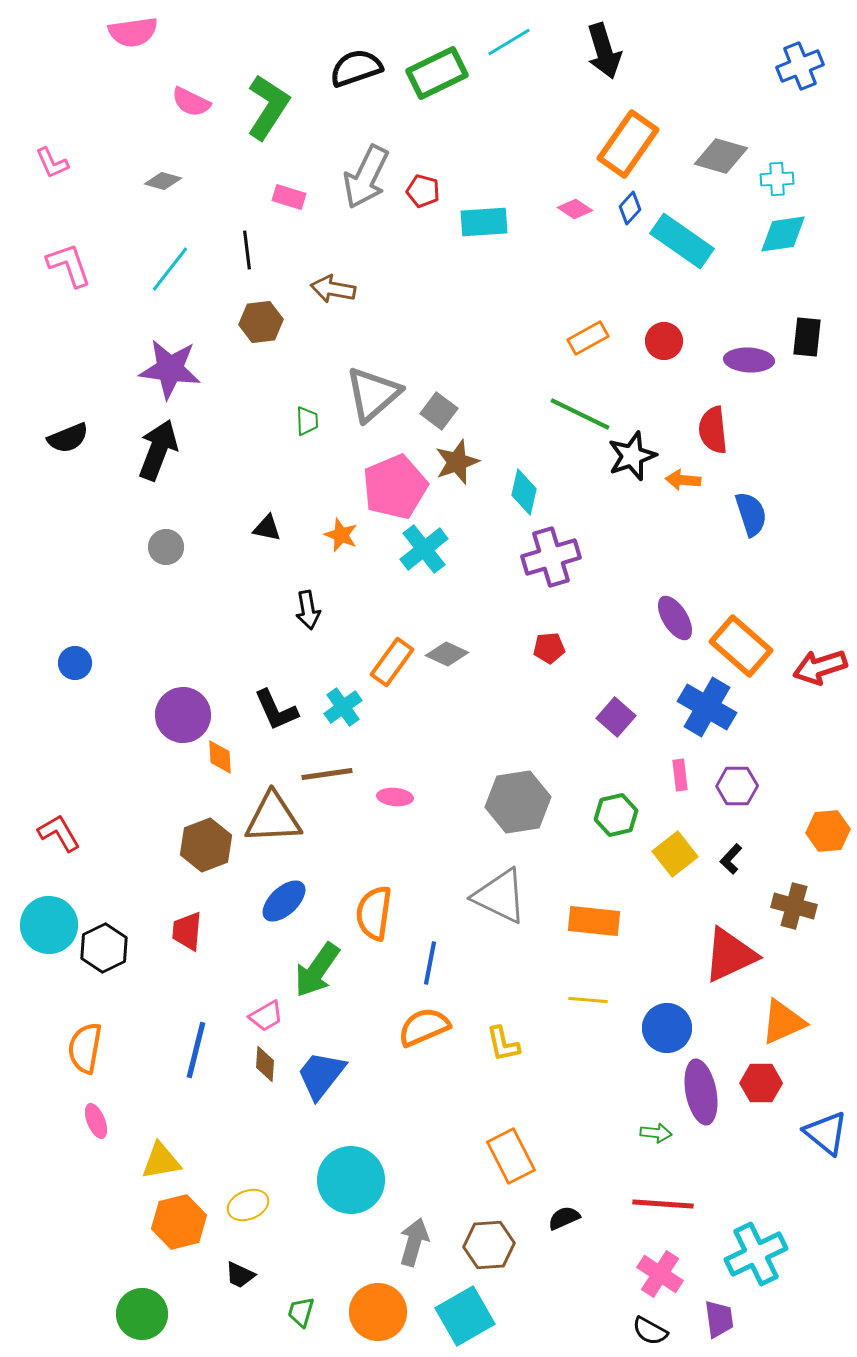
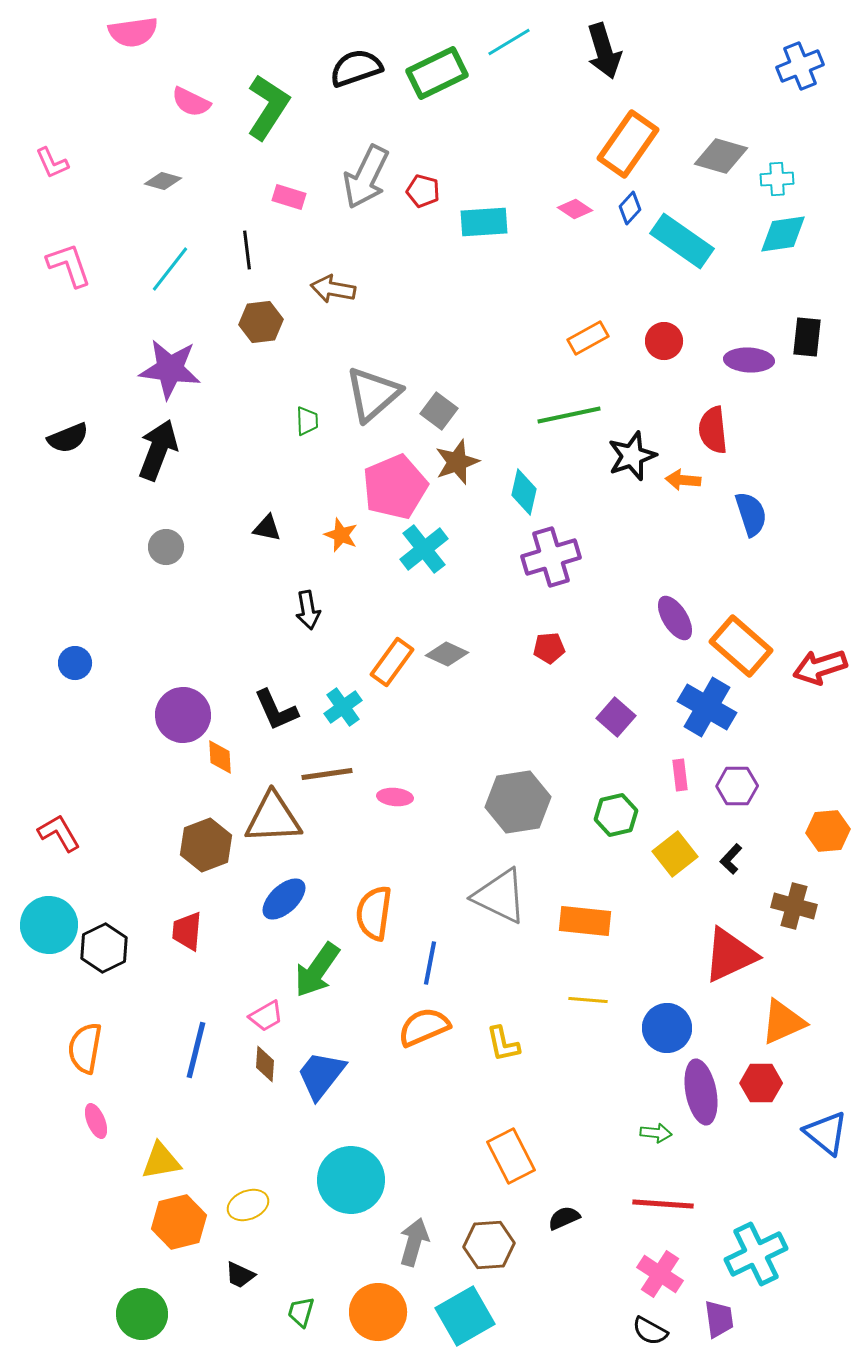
green line at (580, 414): moved 11 px left, 1 px down; rotated 38 degrees counterclockwise
blue ellipse at (284, 901): moved 2 px up
orange rectangle at (594, 921): moved 9 px left
